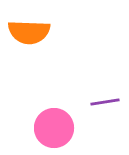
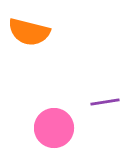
orange semicircle: rotated 12 degrees clockwise
